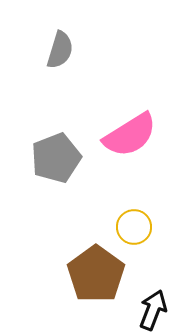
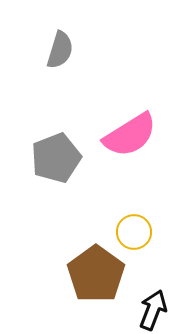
yellow circle: moved 5 px down
